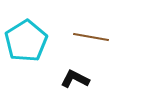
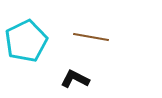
cyan pentagon: rotated 6 degrees clockwise
